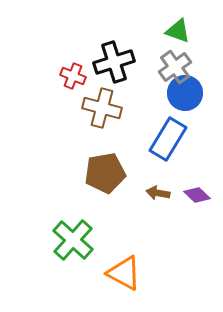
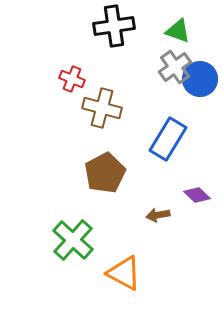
black cross: moved 36 px up; rotated 9 degrees clockwise
red cross: moved 1 px left, 3 px down
blue circle: moved 15 px right, 14 px up
brown pentagon: rotated 18 degrees counterclockwise
brown arrow: moved 22 px down; rotated 20 degrees counterclockwise
